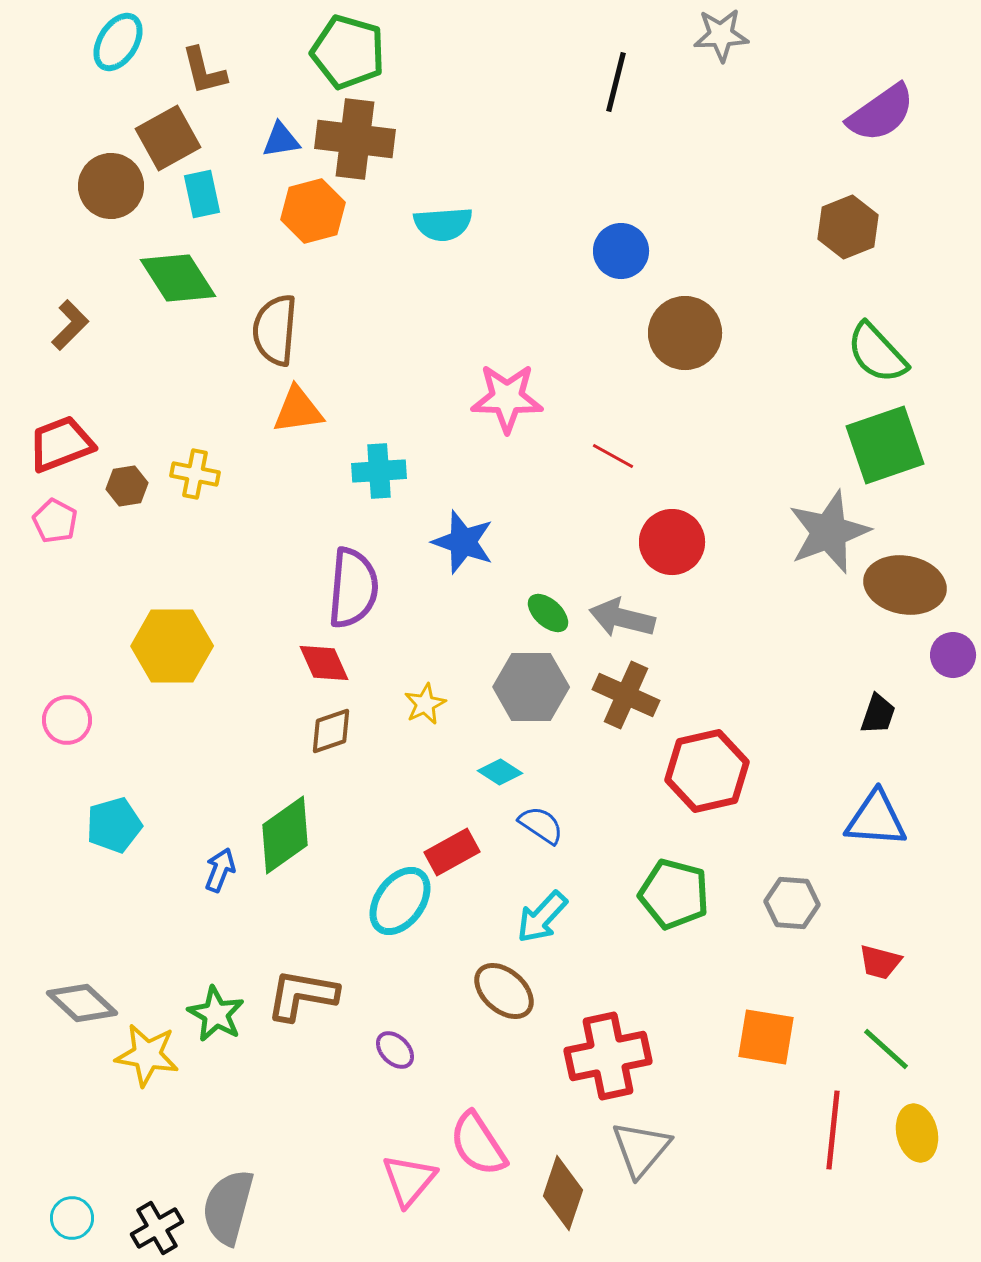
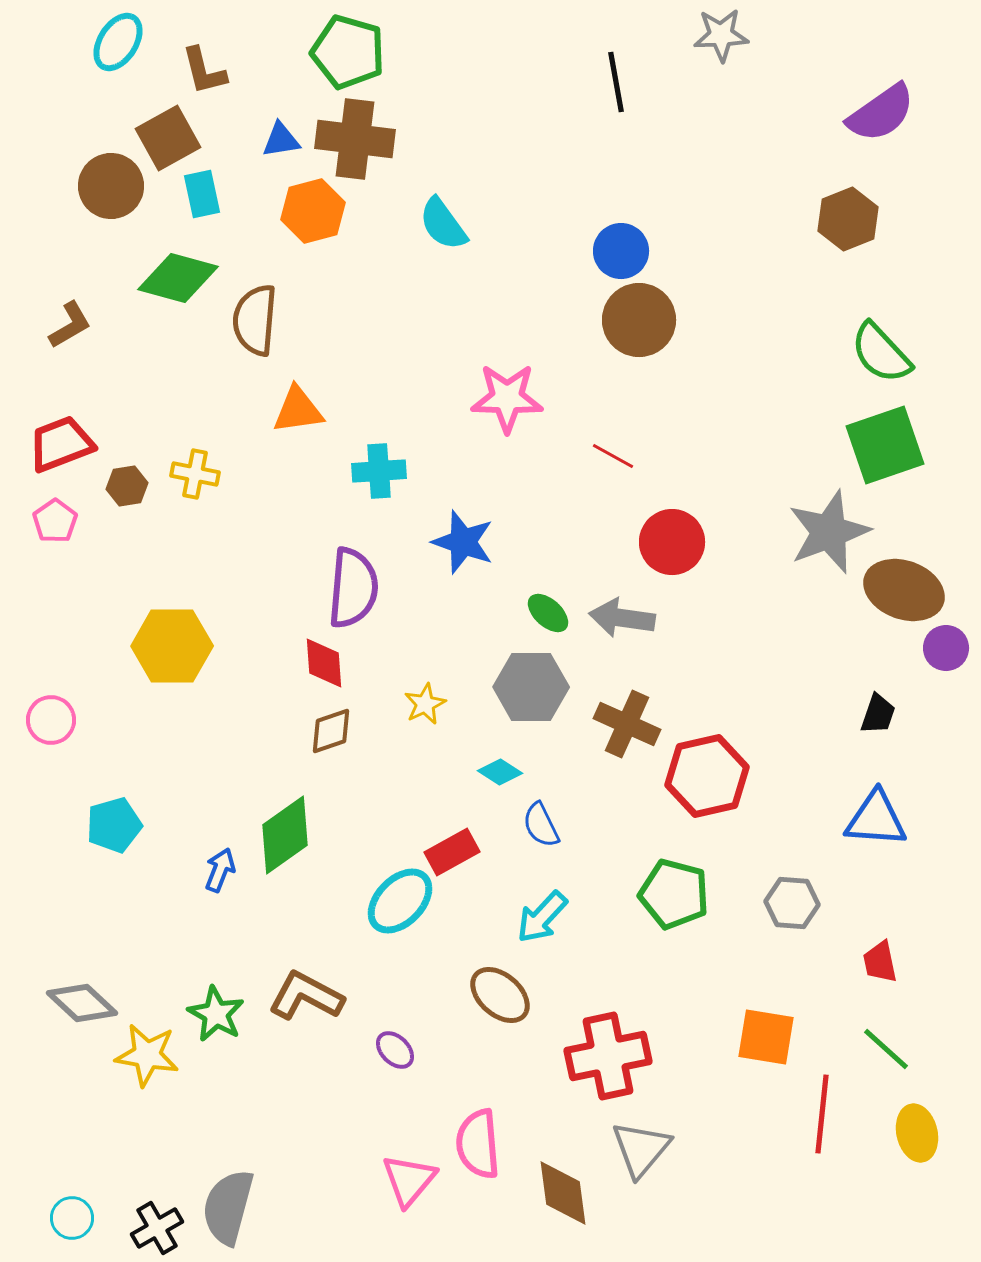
black line at (616, 82): rotated 24 degrees counterclockwise
cyan semicircle at (443, 224): rotated 58 degrees clockwise
brown hexagon at (848, 227): moved 8 px up
green diamond at (178, 278): rotated 42 degrees counterclockwise
brown L-shape at (70, 325): rotated 15 degrees clockwise
brown semicircle at (275, 330): moved 20 px left, 10 px up
brown circle at (685, 333): moved 46 px left, 13 px up
green semicircle at (877, 353): moved 4 px right
pink pentagon at (55, 521): rotated 9 degrees clockwise
brown ellipse at (905, 585): moved 1 px left, 5 px down; rotated 10 degrees clockwise
gray arrow at (622, 618): rotated 6 degrees counterclockwise
purple circle at (953, 655): moved 7 px left, 7 px up
red diamond at (324, 663): rotated 20 degrees clockwise
brown cross at (626, 695): moved 1 px right, 29 px down
pink circle at (67, 720): moved 16 px left
red hexagon at (707, 771): moved 5 px down
blue semicircle at (541, 825): rotated 150 degrees counterclockwise
cyan ellipse at (400, 901): rotated 8 degrees clockwise
red trapezoid at (880, 962): rotated 63 degrees clockwise
brown ellipse at (504, 991): moved 4 px left, 4 px down
brown L-shape at (302, 995): moved 4 px right, 1 px down; rotated 18 degrees clockwise
red line at (833, 1130): moved 11 px left, 16 px up
pink semicircle at (478, 1144): rotated 28 degrees clockwise
brown diamond at (563, 1193): rotated 26 degrees counterclockwise
